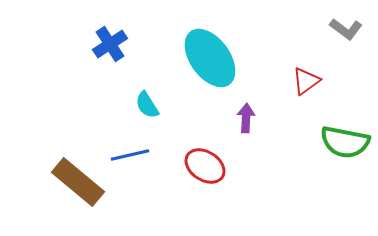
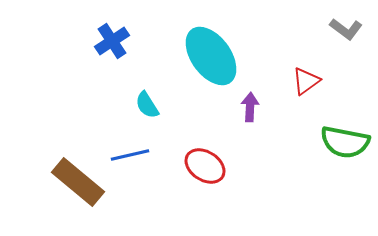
blue cross: moved 2 px right, 3 px up
cyan ellipse: moved 1 px right, 2 px up
purple arrow: moved 4 px right, 11 px up
